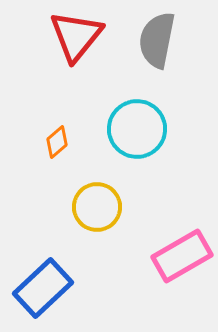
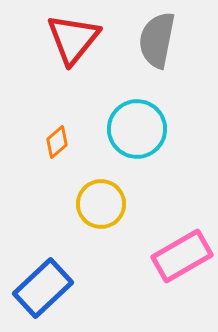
red triangle: moved 3 px left, 3 px down
yellow circle: moved 4 px right, 3 px up
